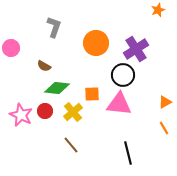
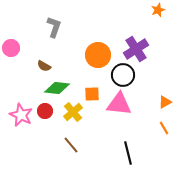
orange circle: moved 2 px right, 12 px down
